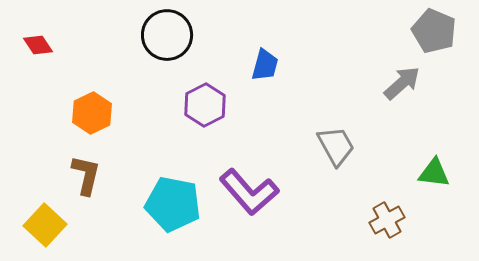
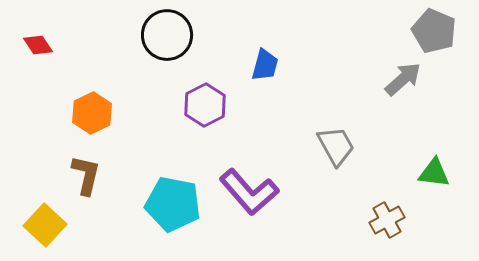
gray arrow: moved 1 px right, 4 px up
